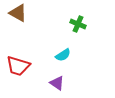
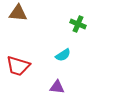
brown triangle: rotated 24 degrees counterclockwise
purple triangle: moved 4 px down; rotated 28 degrees counterclockwise
